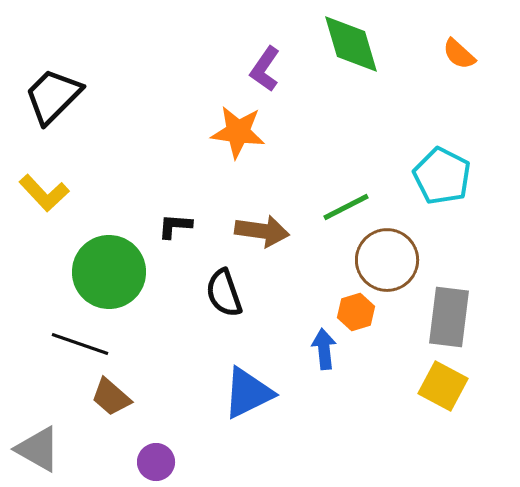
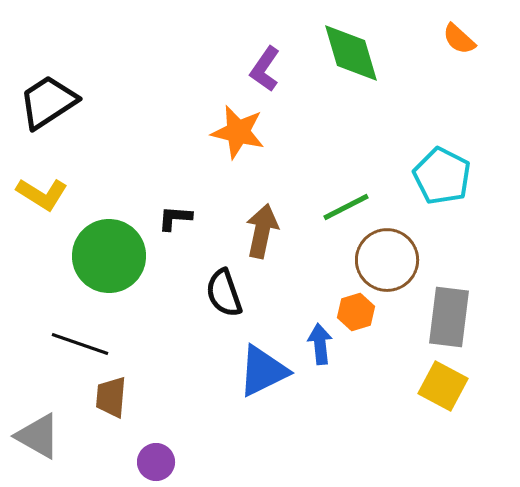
green diamond: moved 9 px down
orange semicircle: moved 15 px up
black trapezoid: moved 5 px left, 6 px down; rotated 12 degrees clockwise
orange star: rotated 6 degrees clockwise
yellow L-shape: moved 2 px left, 1 px down; rotated 15 degrees counterclockwise
black L-shape: moved 8 px up
brown arrow: rotated 86 degrees counterclockwise
green circle: moved 16 px up
blue arrow: moved 4 px left, 5 px up
blue triangle: moved 15 px right, 22 px up
brown trapezoid: rotated 54 degrees clockwise
gray triangle: moved 13 px up
